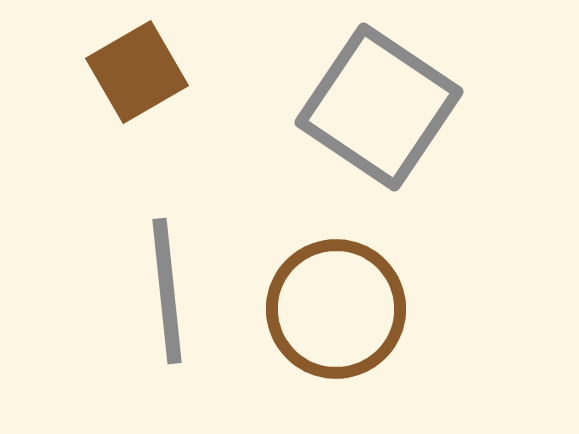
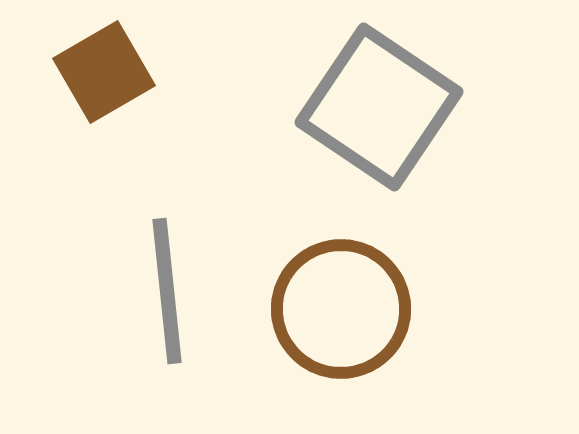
brown square: moved 33 px left
brown circle: moved 5 px right
